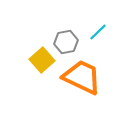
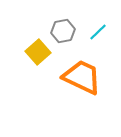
gray hexagon: moved 3 px left, 11 px up
yellow square: moved 4 px left, 8 px up
